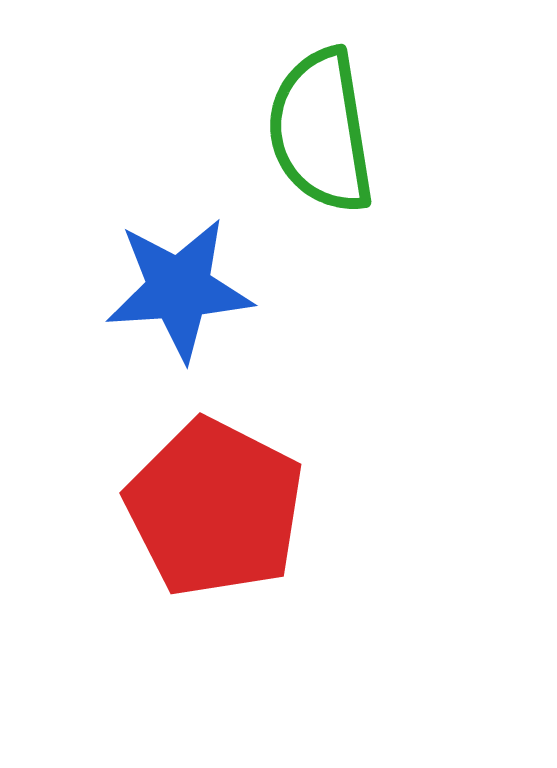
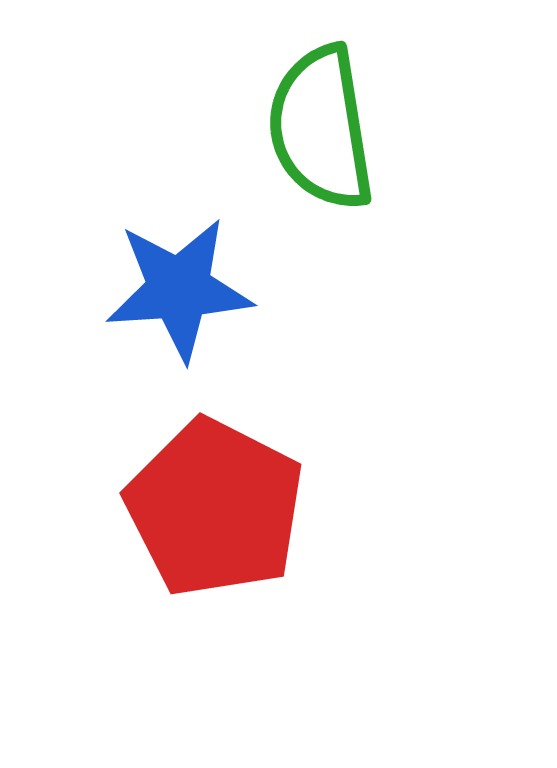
green semicircle: moved 3 px up
